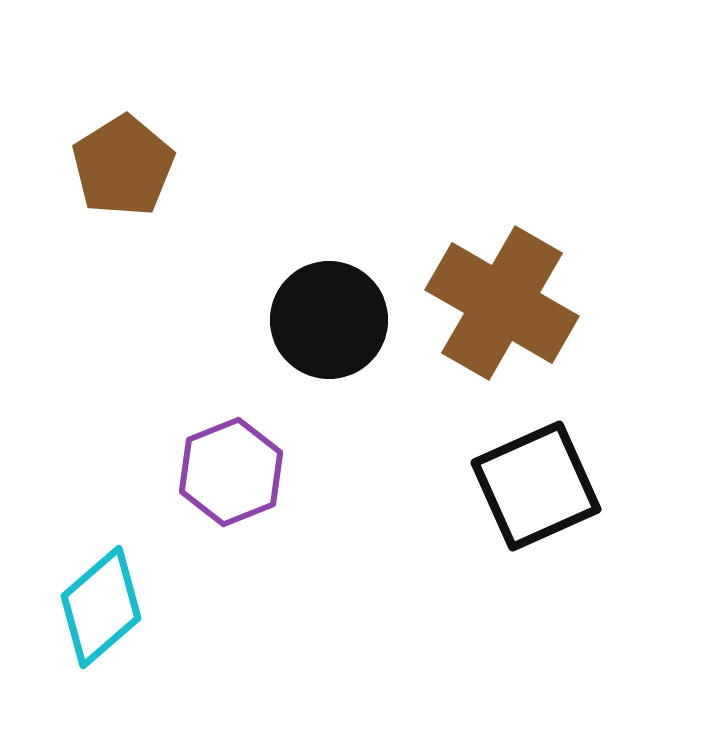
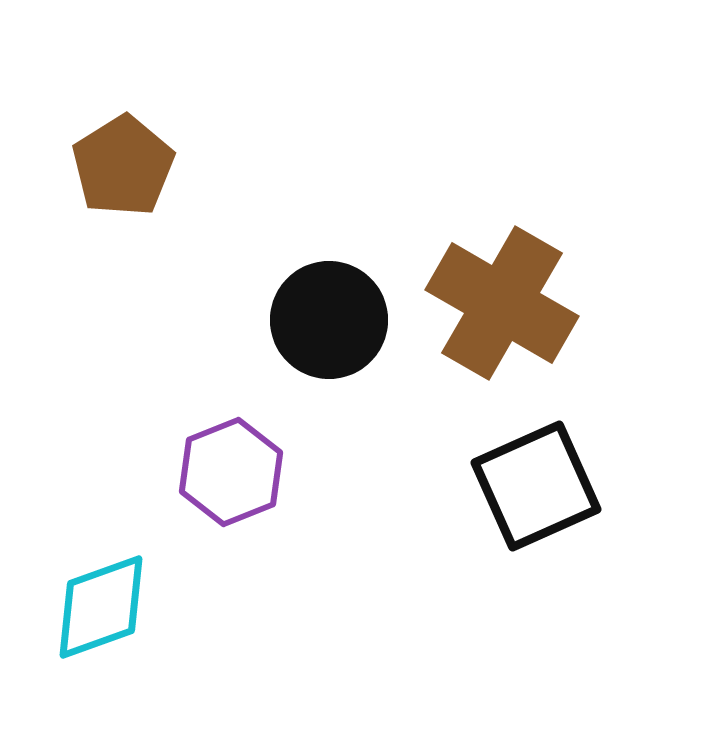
cyan diamond: rotated 21 degrees clockwise
